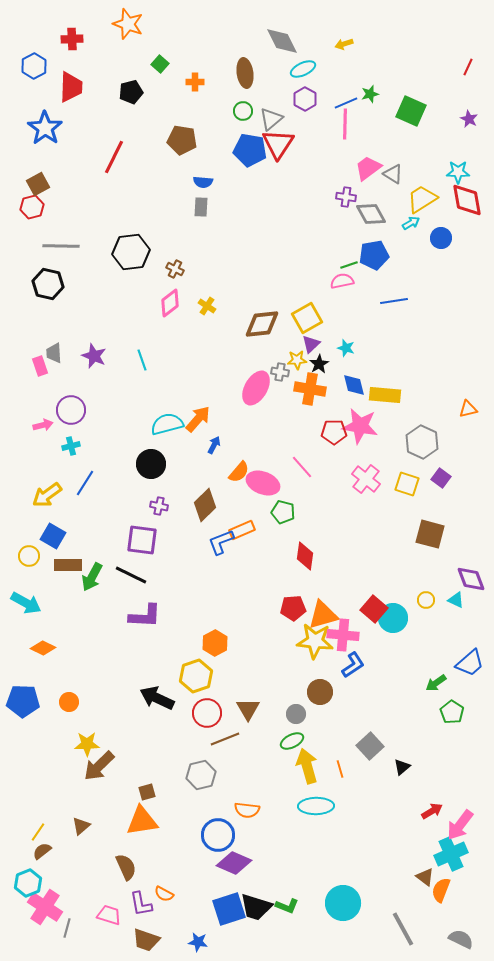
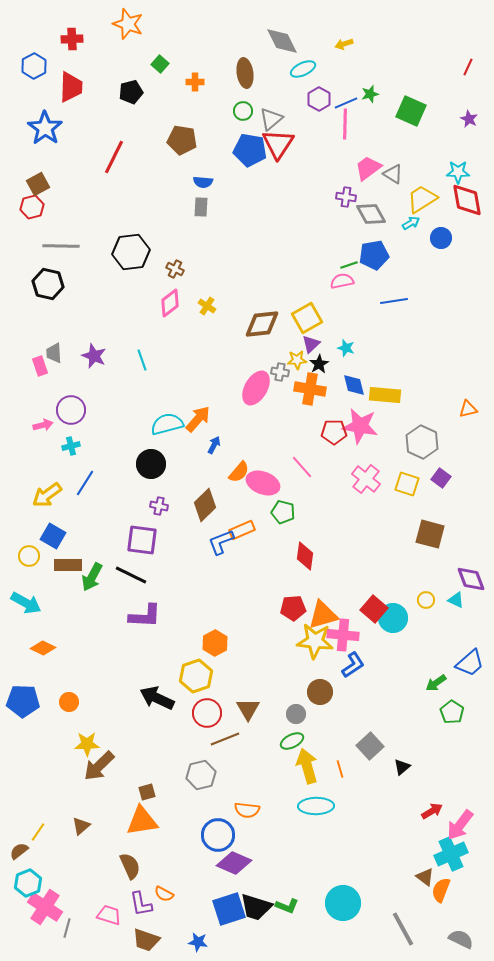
purple hexagon at (305, 99): moved 14 px right
brown semicircle at (42, 851): moved 23 px left
brown semicircle at (126, 867): moved 4 px right, 1 px up
